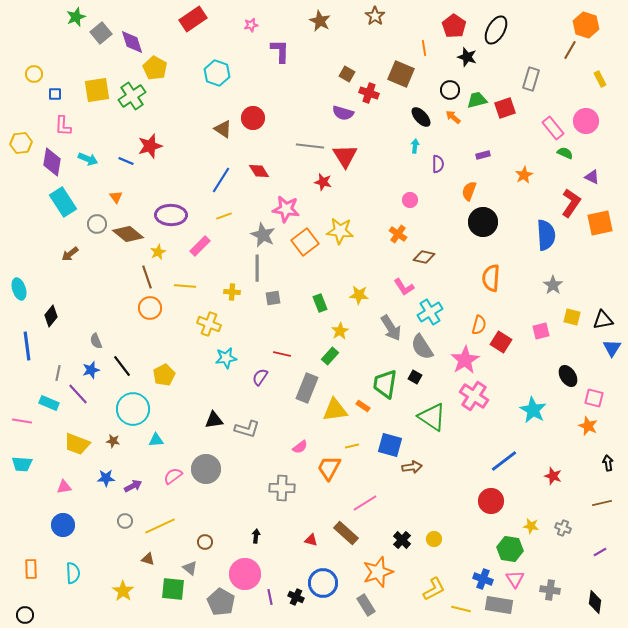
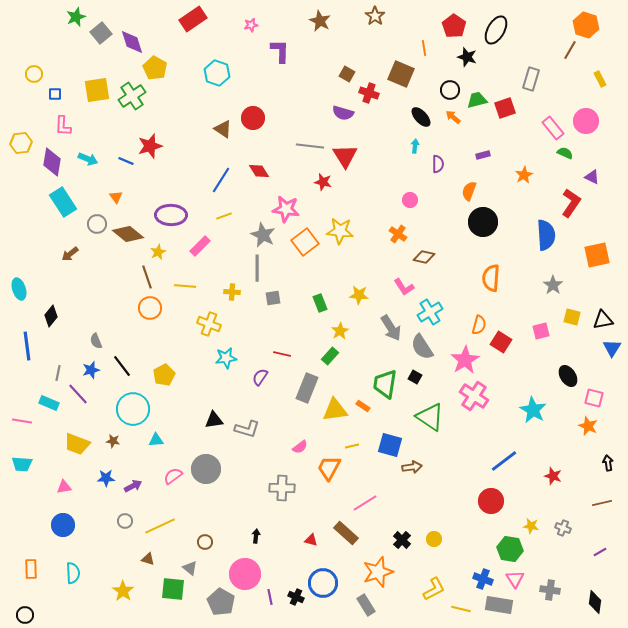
orange square at (600, 223): moved 3 px left, 32 px down
green triangle at (432, 417): moved 2 px left
